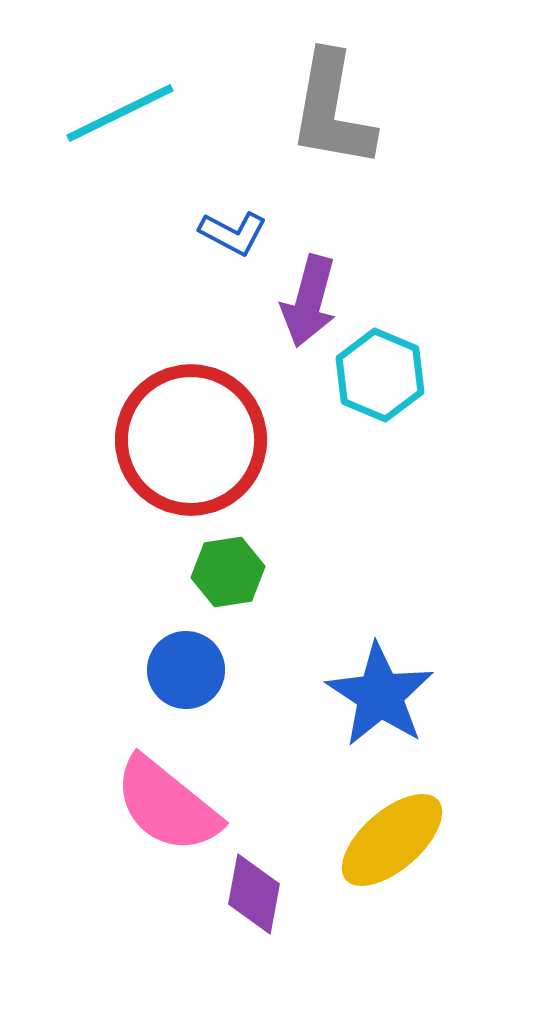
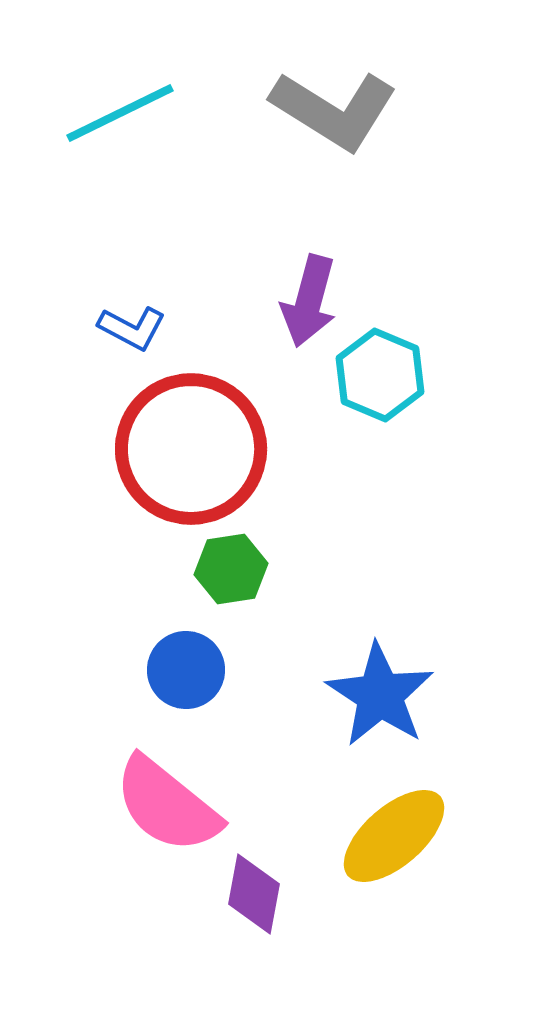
gray L-shape: moved 2 px right; rotated 68 degrees counterclockwise
blue L-shape: moved 101 px left, 95 px down
red circle: moved 9 px down
green hexagon: moved 3 px right, 3 px up
yellow ellipse: moved 2 px right, 4 px up
